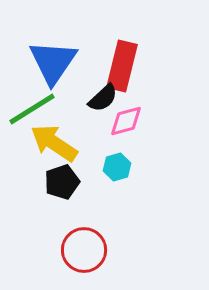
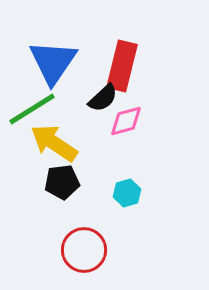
cyan hexagon: moved 10 px right, 26 px down
black pentagon: rotated 12 degrees clockwise
